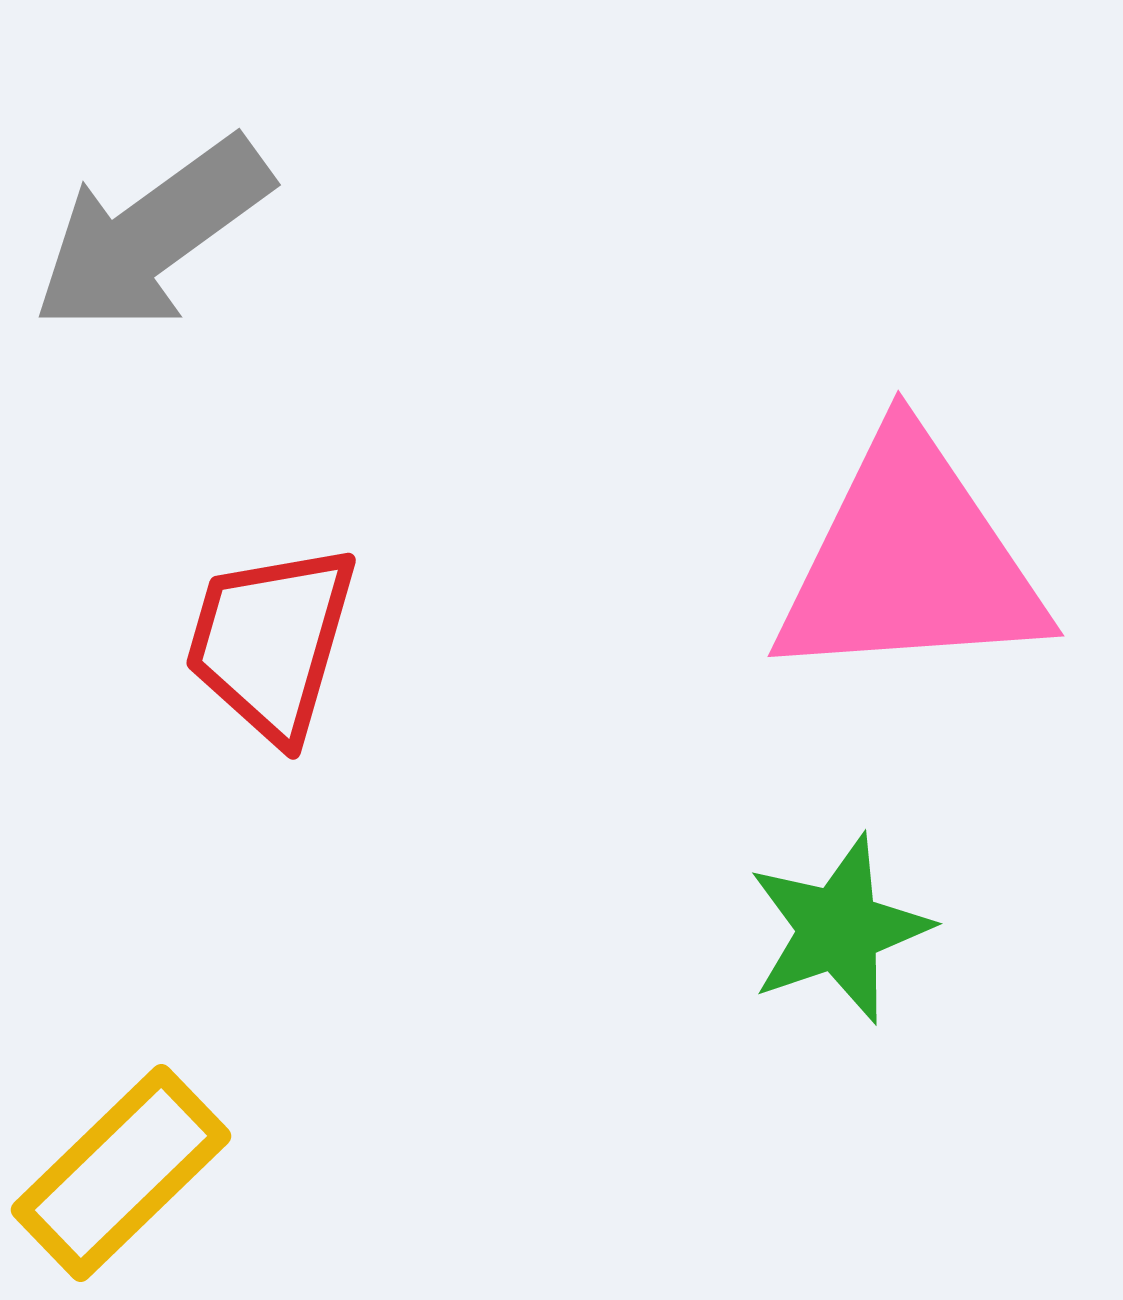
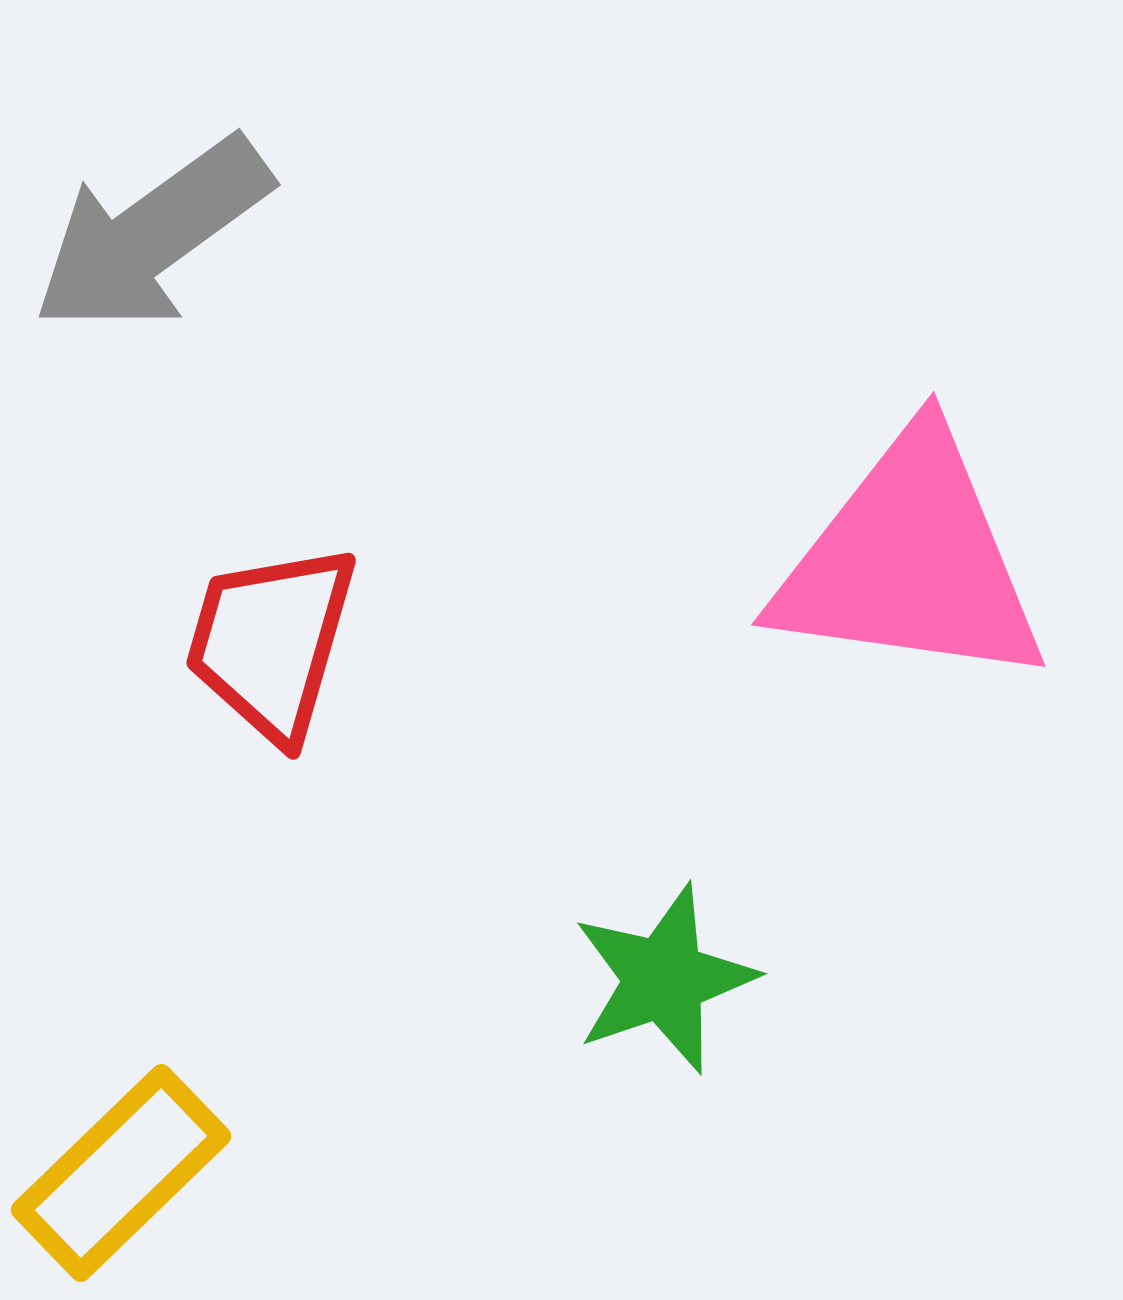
pink triangle: rotated 12 degrees clockwise
green star: moved 175 px left, 50 px down
